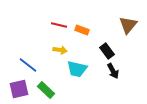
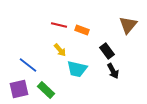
yellow arrow: rotated 40 degrees clockwise
